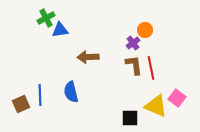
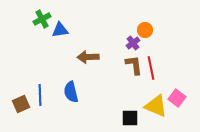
green cross: moved 4 px left, 1 px down
